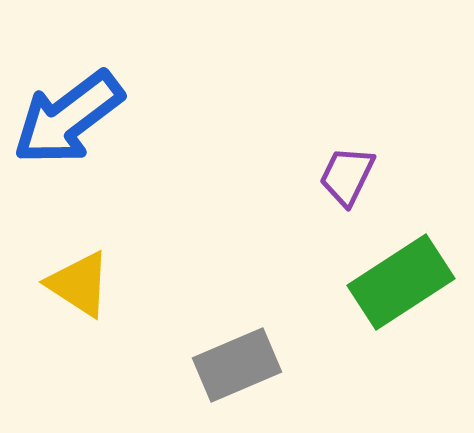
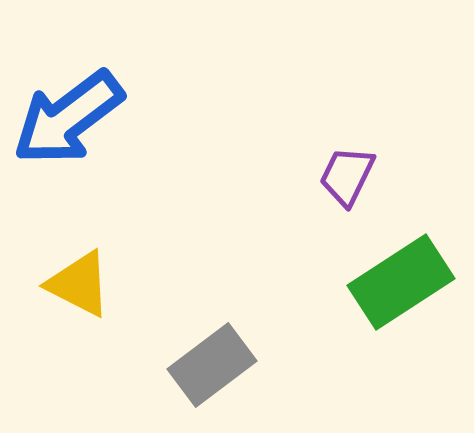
yellow triangle: rotated 6 degrees counterclockwise
gray rectangle: moved 25 px left; rotated 14 degrees counterclockwise
